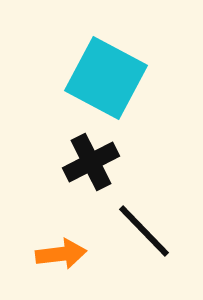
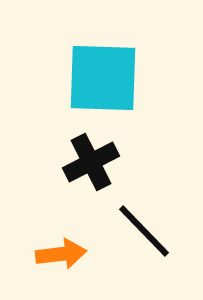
cyan square: moved 3 px left; rotated 26 degrees counterclockwise
